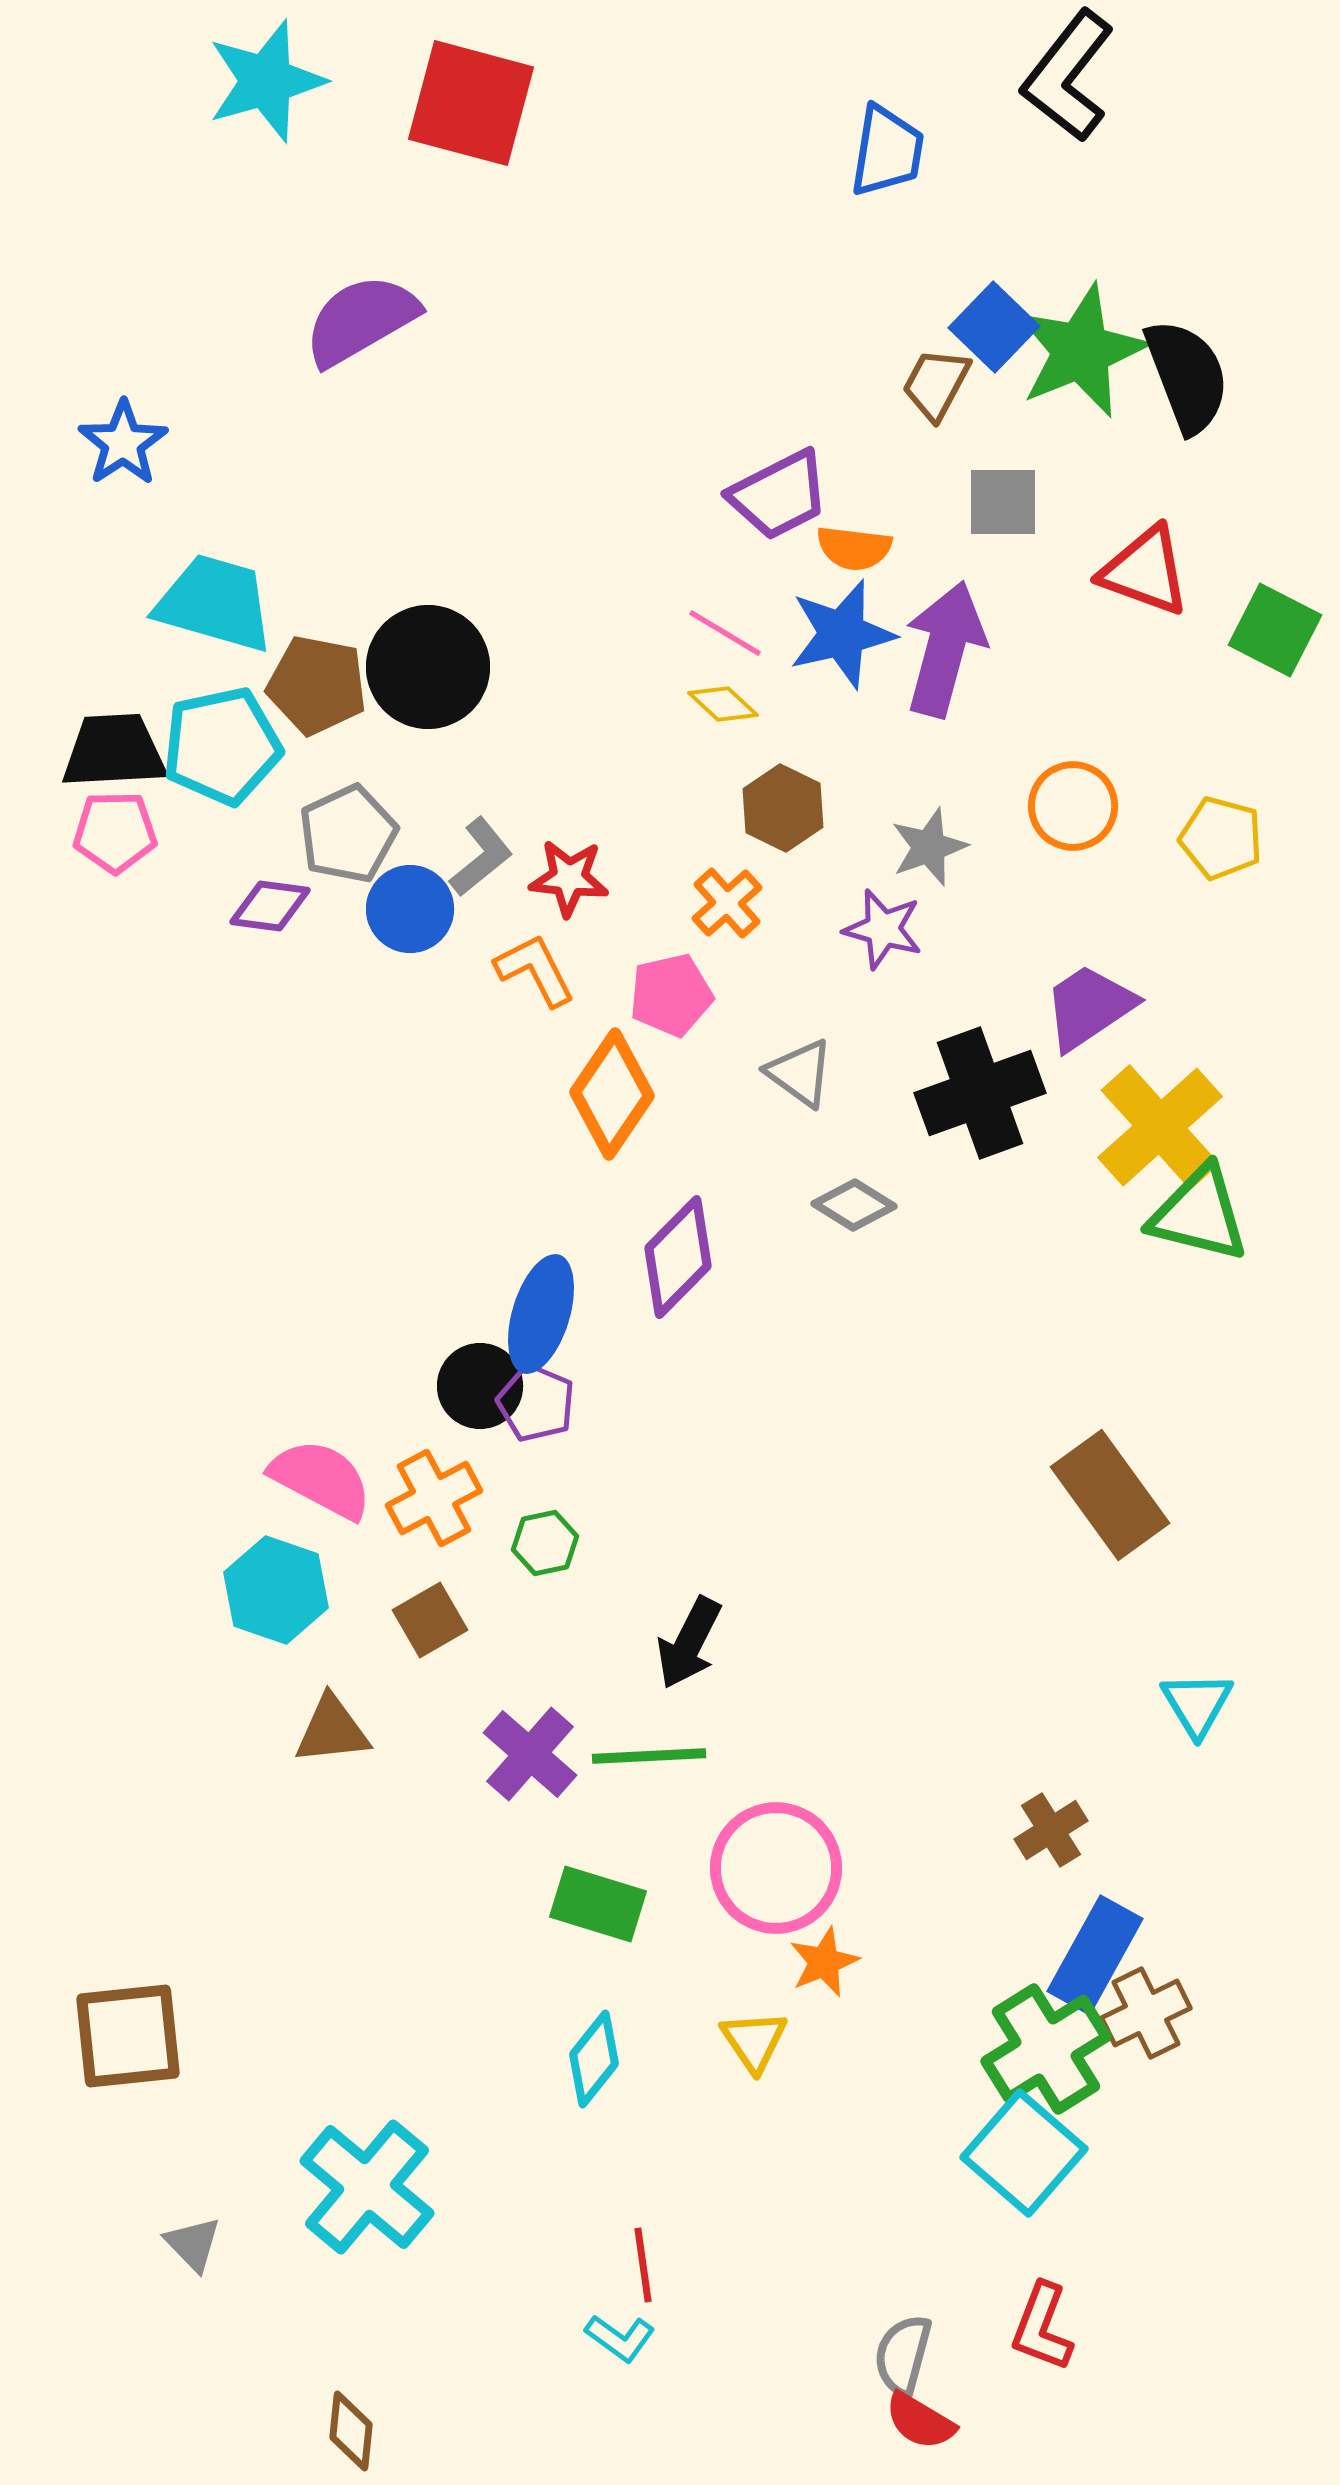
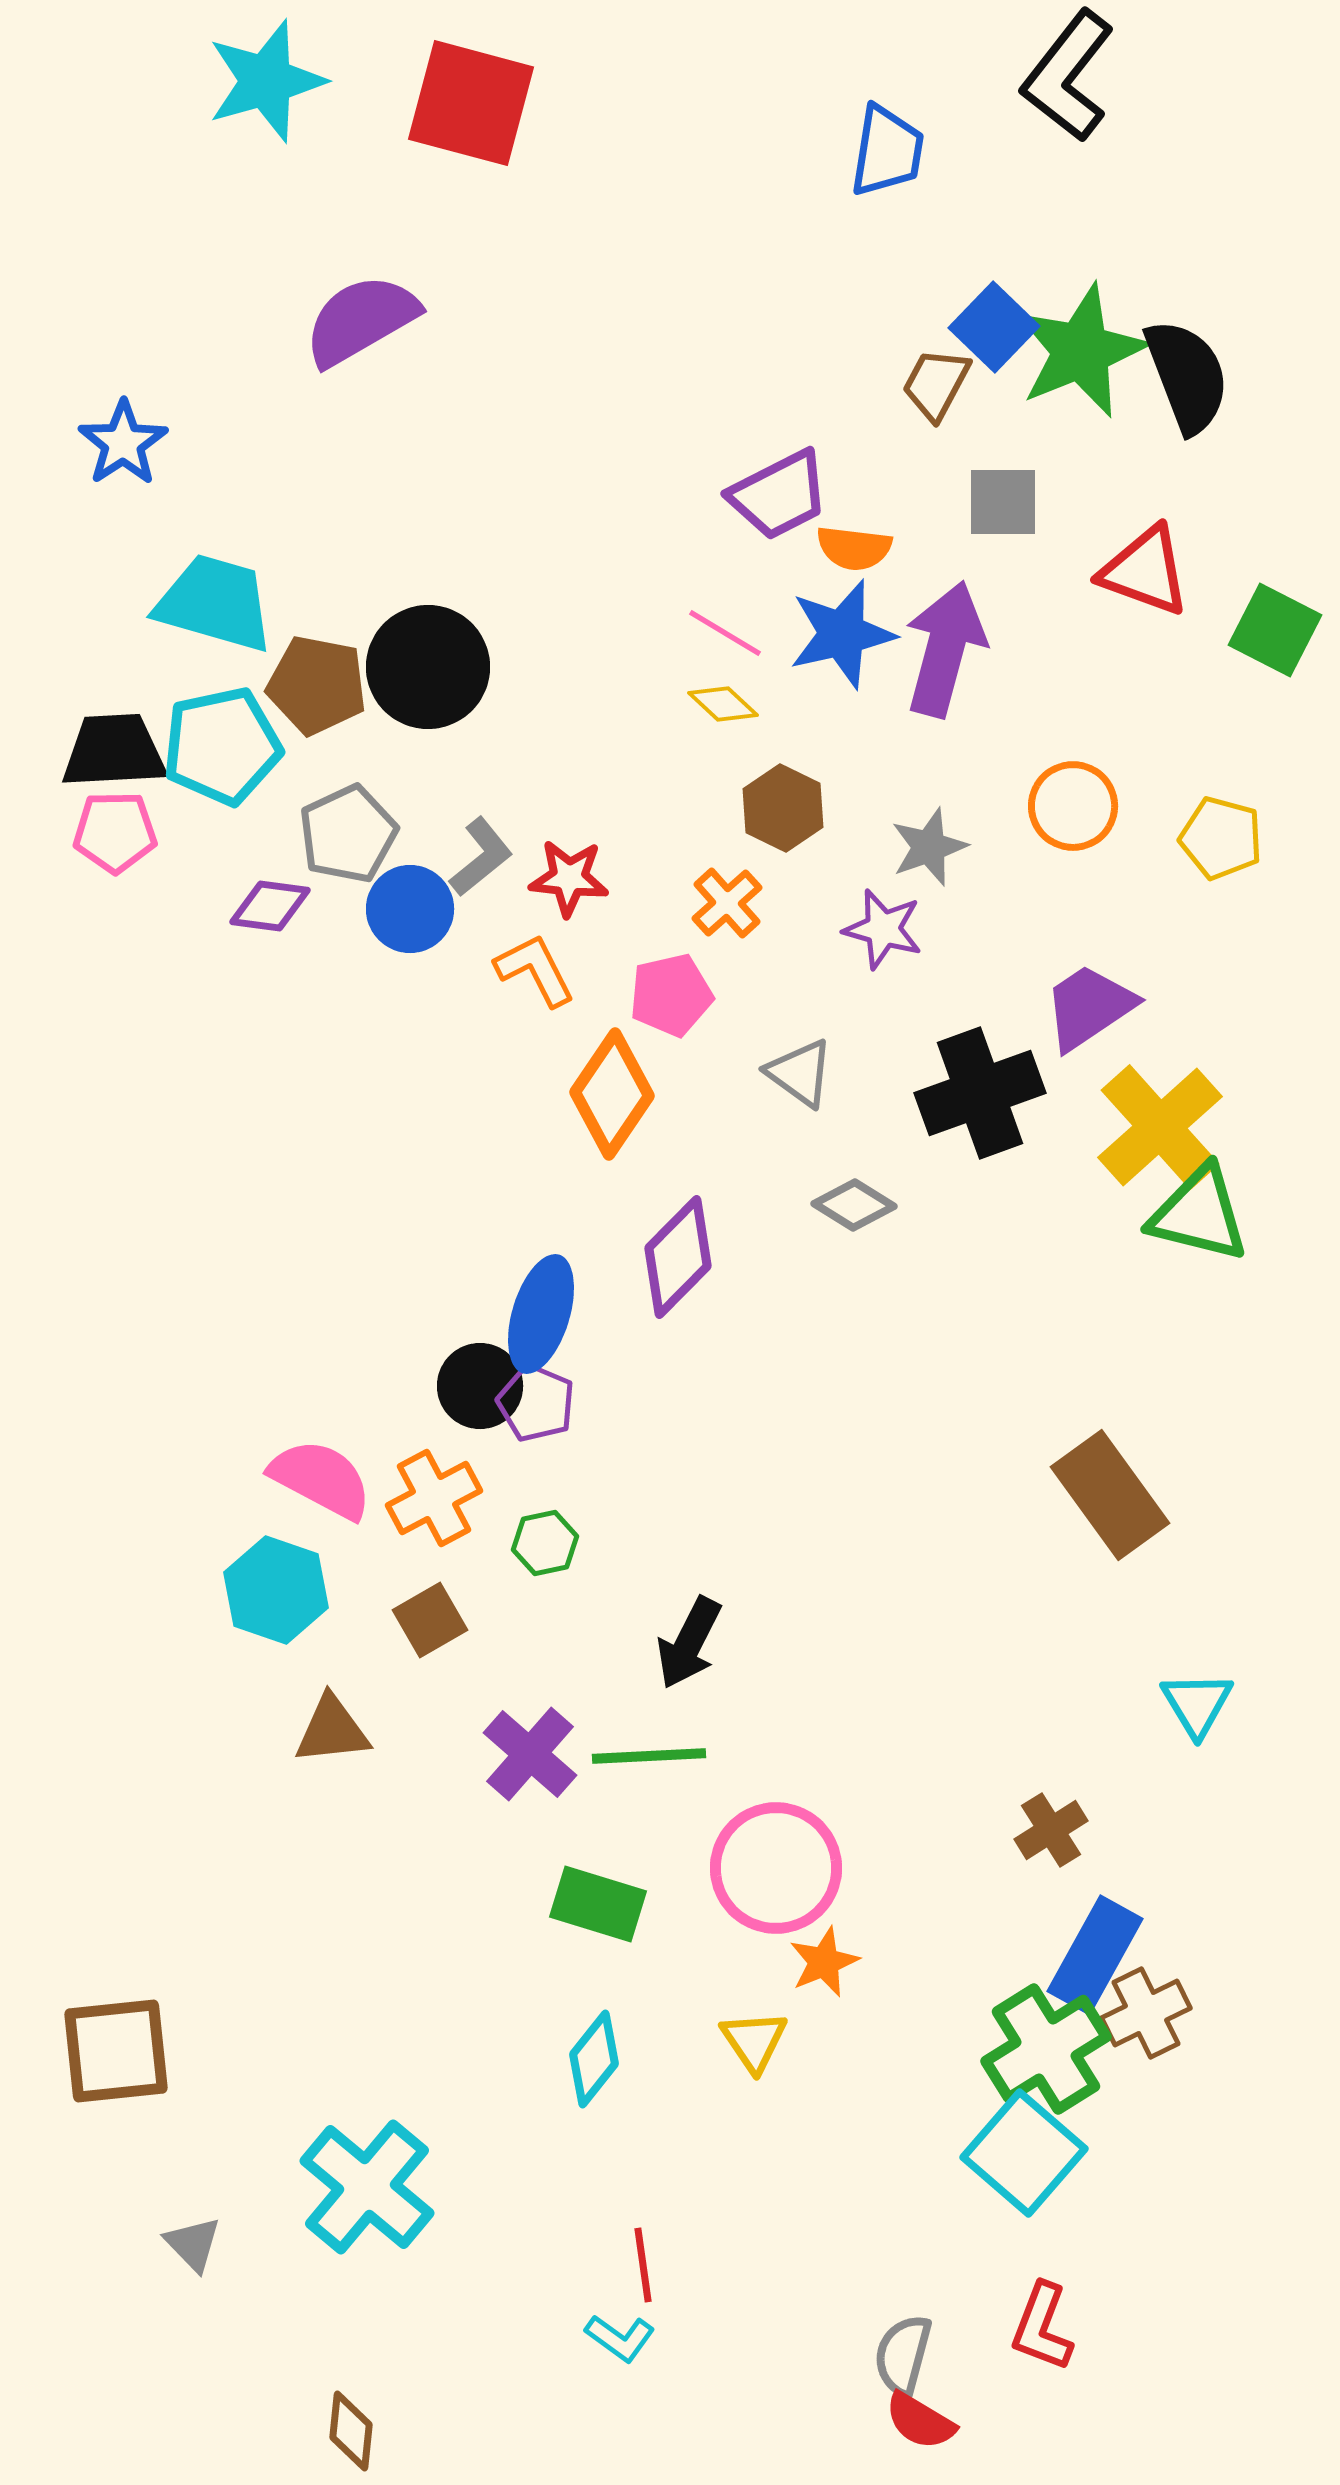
brown square at (128, 2036): moved 12 px left, 15 px down
